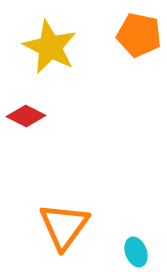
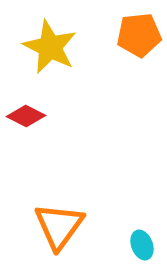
orange pentagon: rotated 18 degrees counterclockwise
orange triangle: moved 5 px left
cyan ellipse: moved 6 px right, 7 px up
